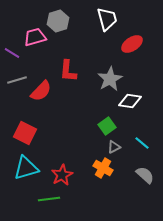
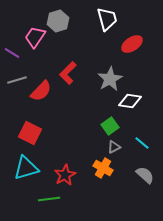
pink trapezoid: rotated 40 degrees counterclockwise
red L-shape: moved 2 px down; rotated 40 degrees clockwise
green square: moved 3 px right
red square: moved 5 px right
red star: moved 3 px right
